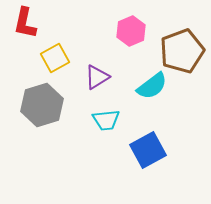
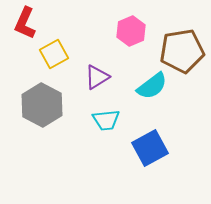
red L-shape: rotated 12 degrees clockwise
brown pentagon: rotated 12 degrees clockwise
yellow square: moved 1 px left, 4 px up
gray hexagon: rotated 15 degrees counterclockwise
blue square: moved 2 px right, 2 px up
